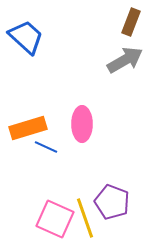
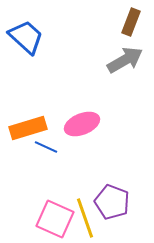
pink ellipse: rotated 68 degrees clockwise
